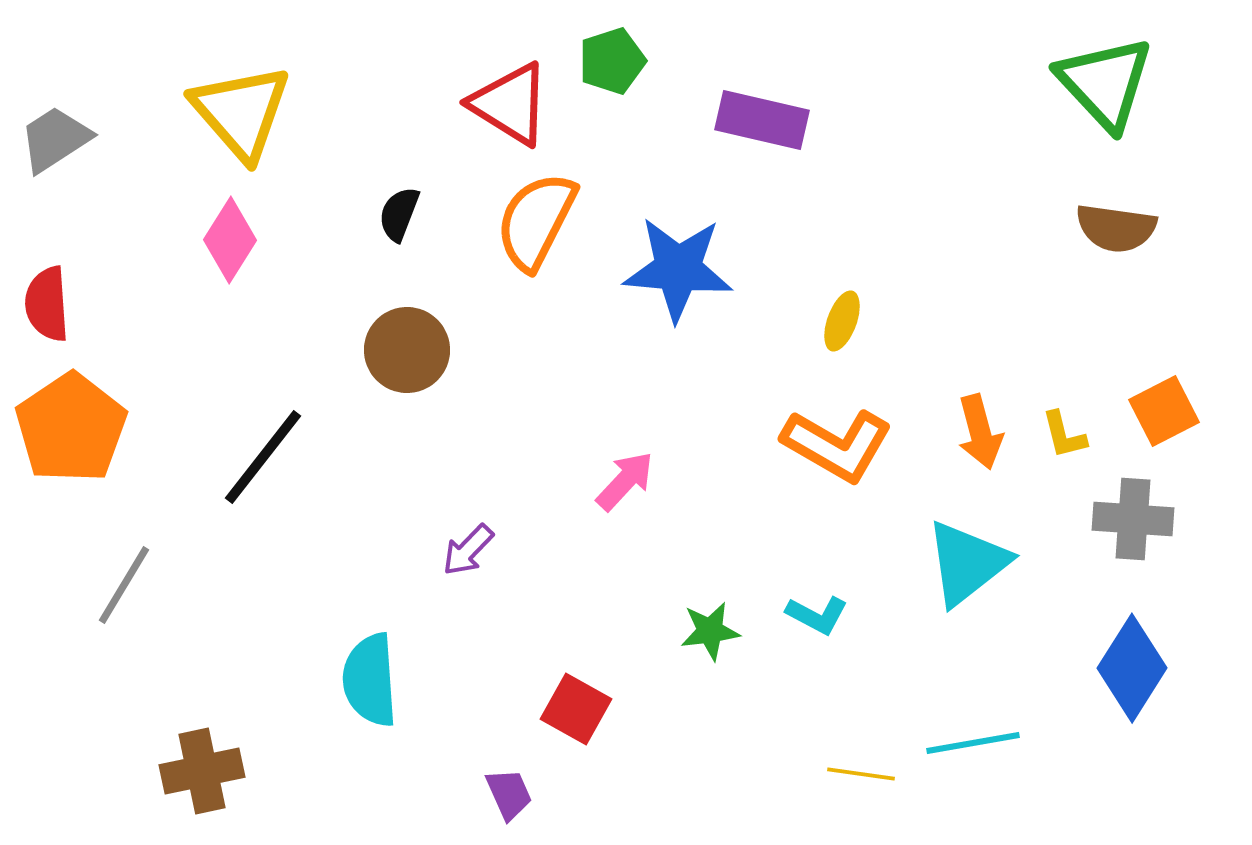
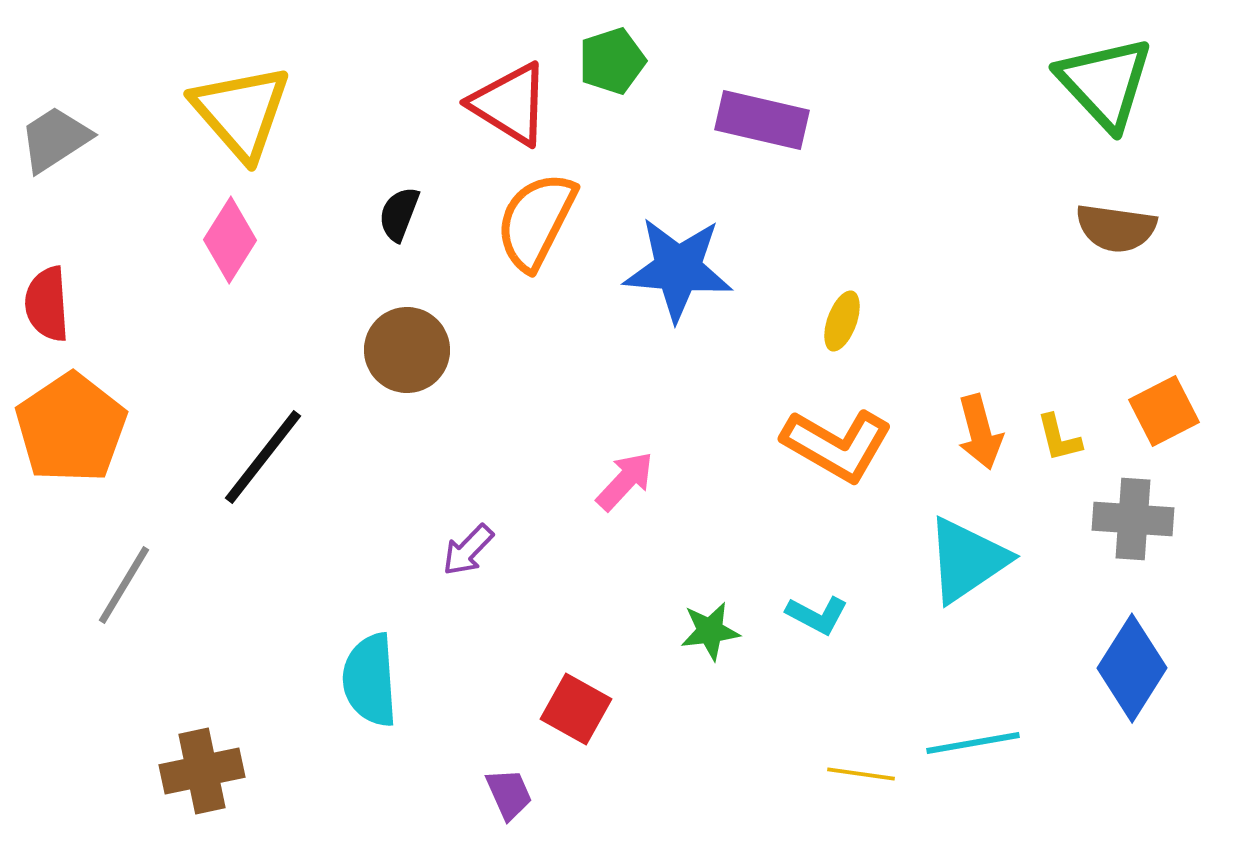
yellow L-shape: moved 5 px left, 3 px down
cyan triangle: moved 3 px up; rotated 4 degrees clockwise
